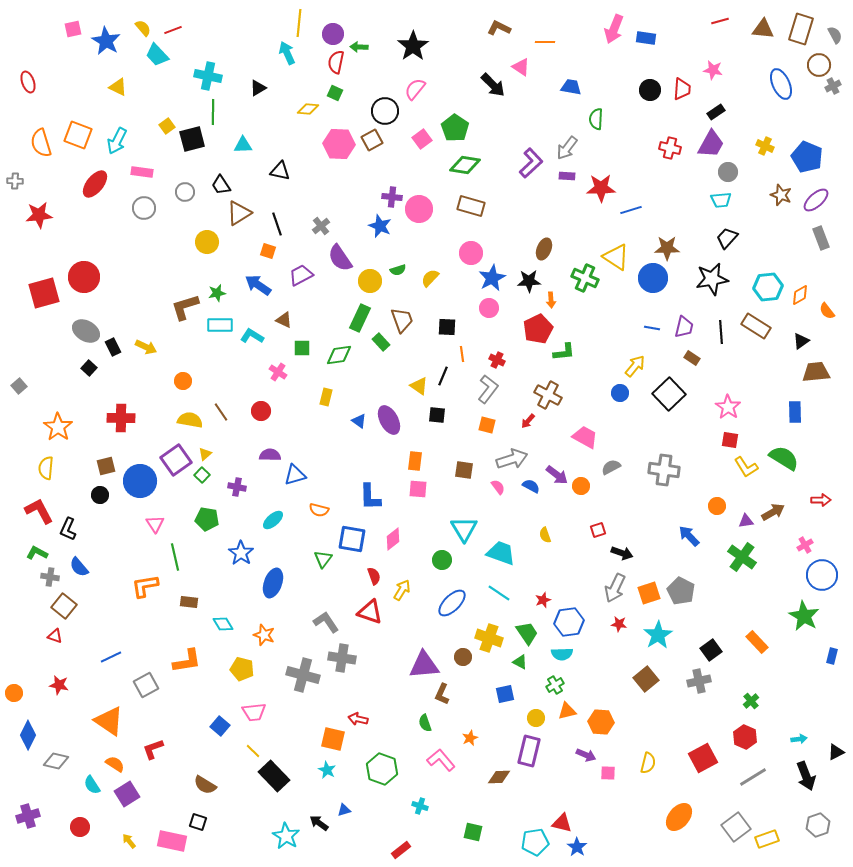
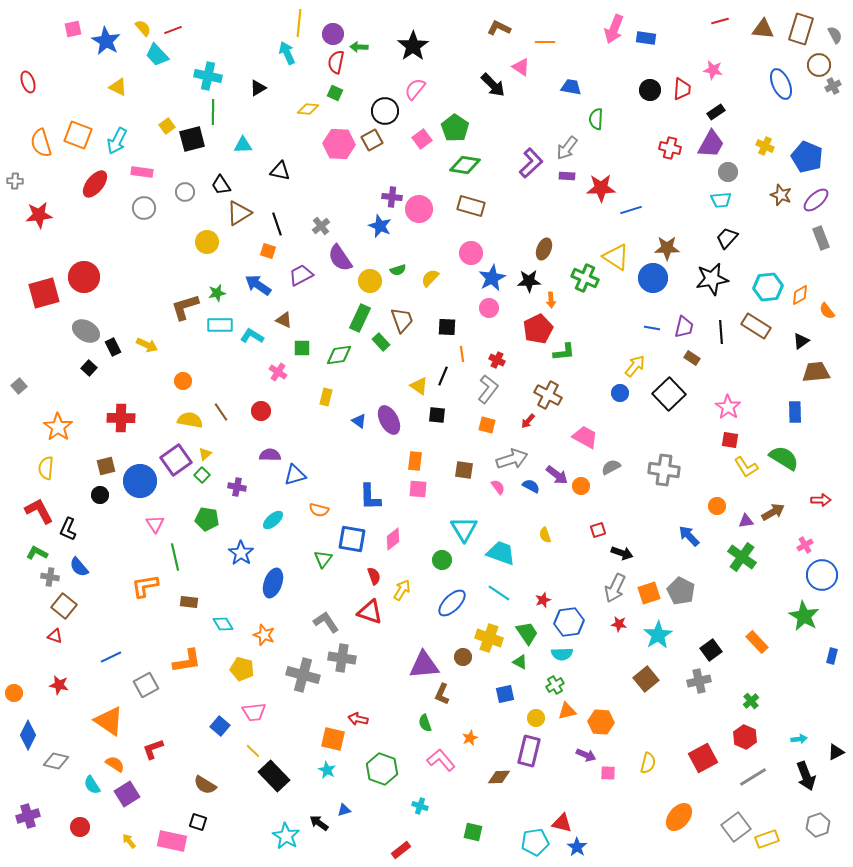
yellow arrow at (146, 347): moved 1 px right, 2 px up
